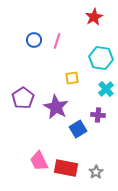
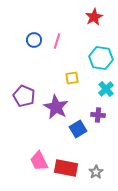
purple pentagon: moved 1 px right, 2 px up; rotated 15 degrees counterclockwise
